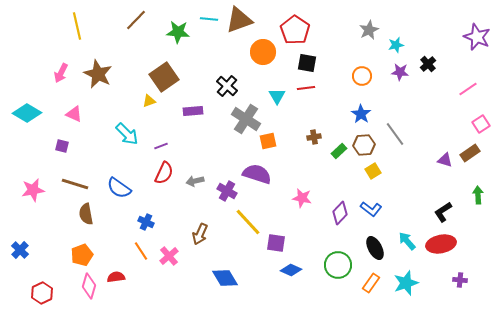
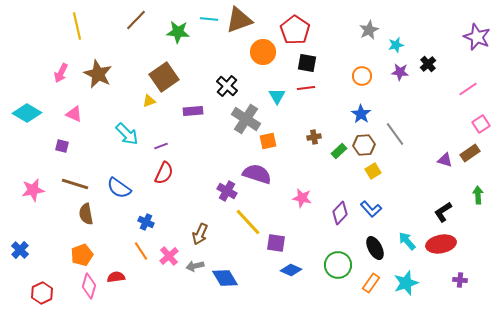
gray arrow at (195, 181): moved 85 px down
blue L-shape at (371, 209): rotated 10 degrees clockwise
